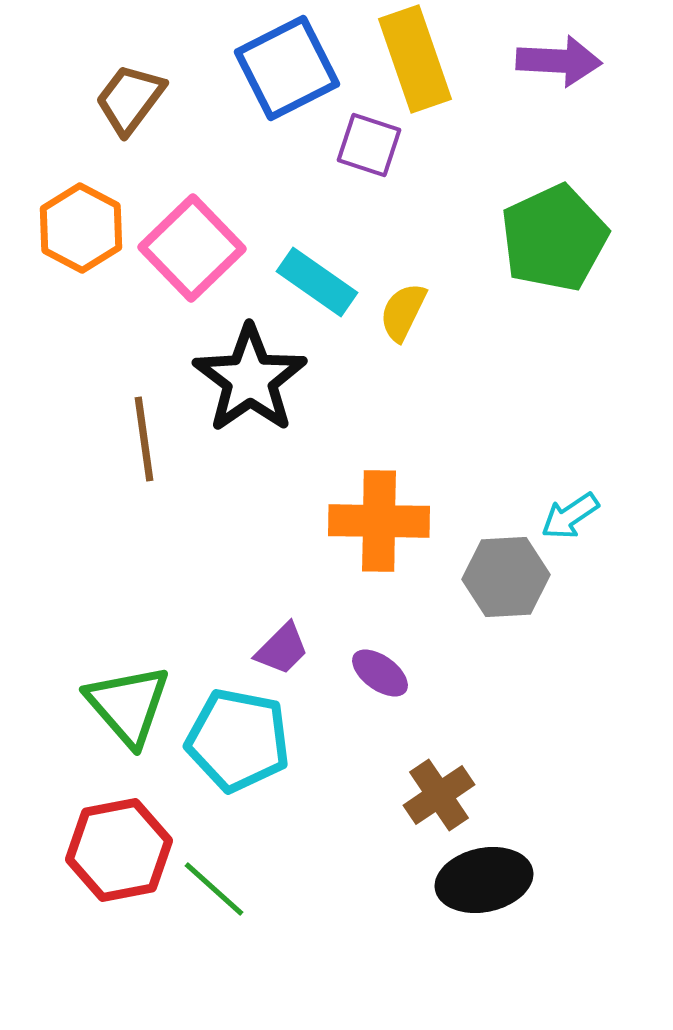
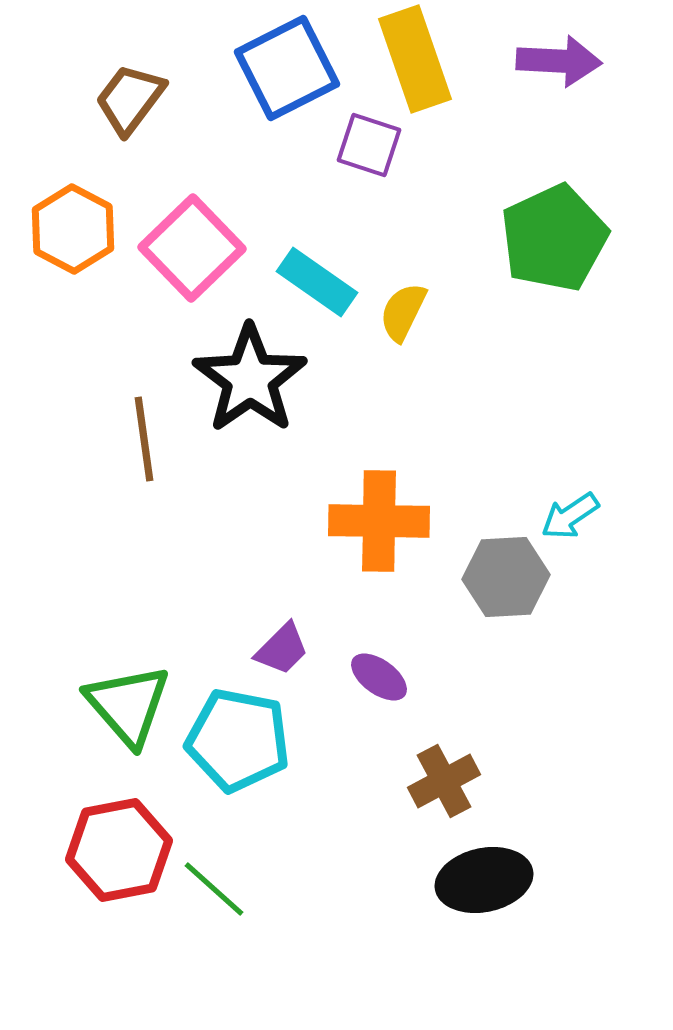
orange hexagon: moved 8 px left, 1 px down
purple ellipse: moved 1 px left, 4 px down
brown cross: moved 5 px right, 14 px up; rotated 6 degrees clockwise
